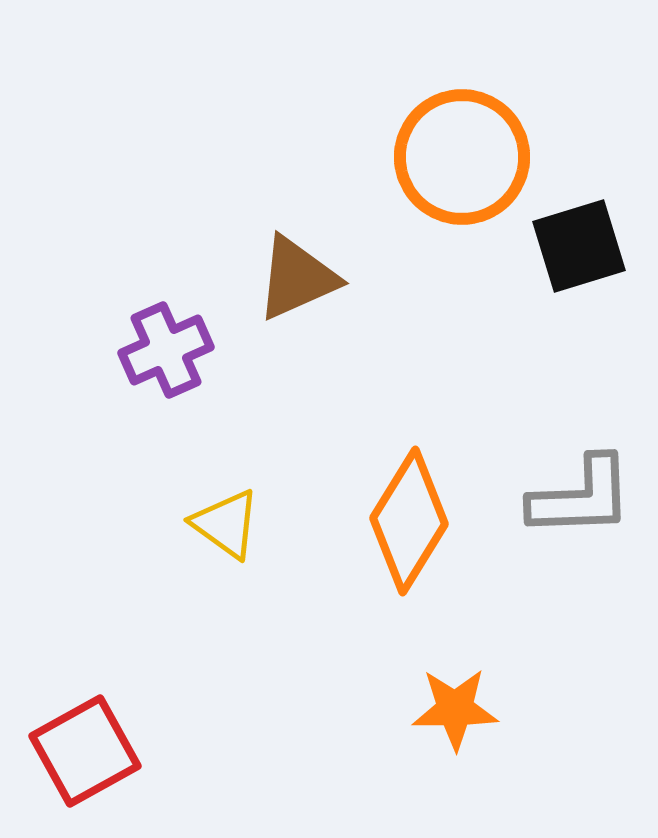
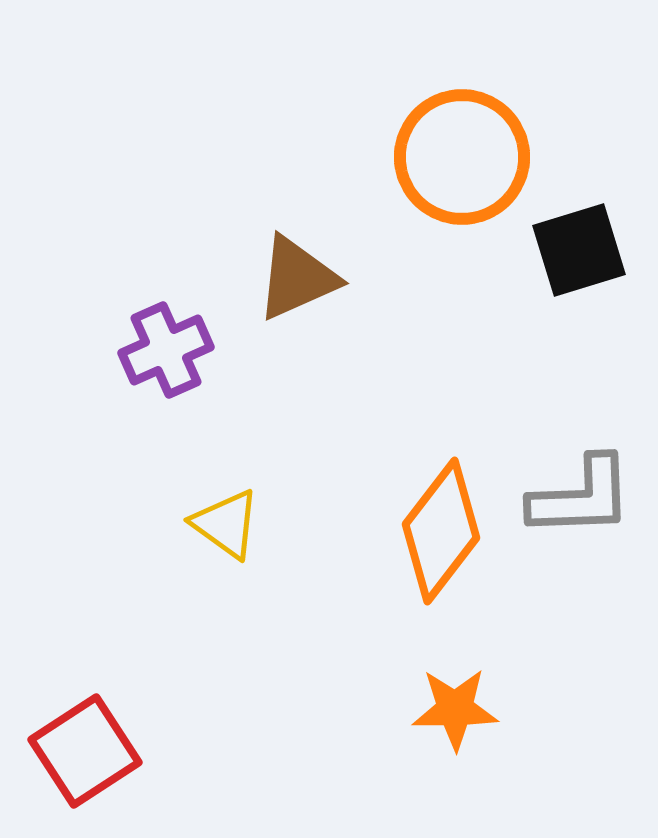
black square: moved 4 px down
orange diamond: moved 32 px right, 10 px down; rotated 6 degrees clockwise
red square: rotated 4 degrees counterclockwise
